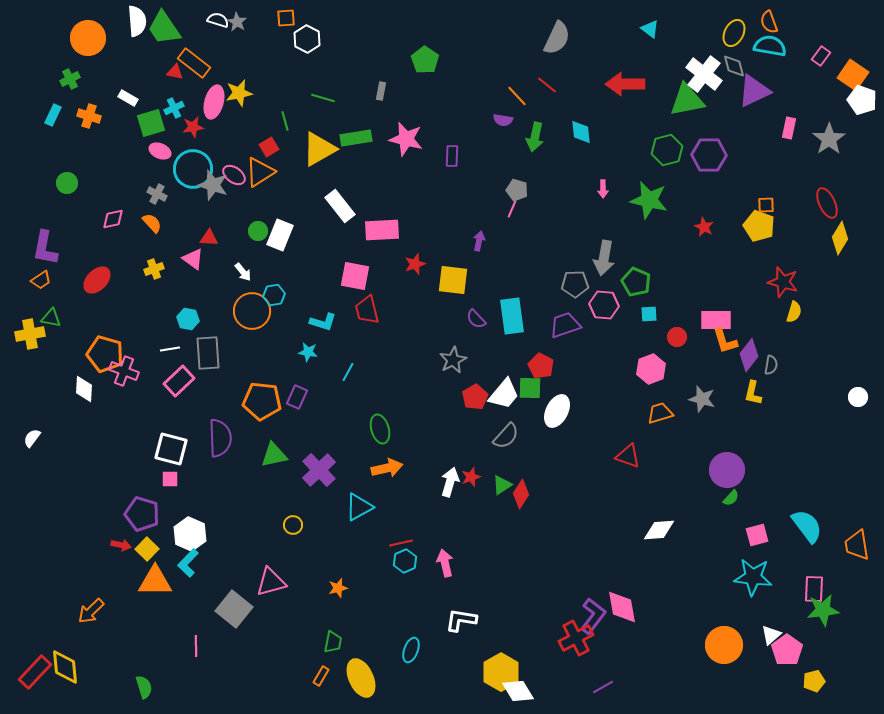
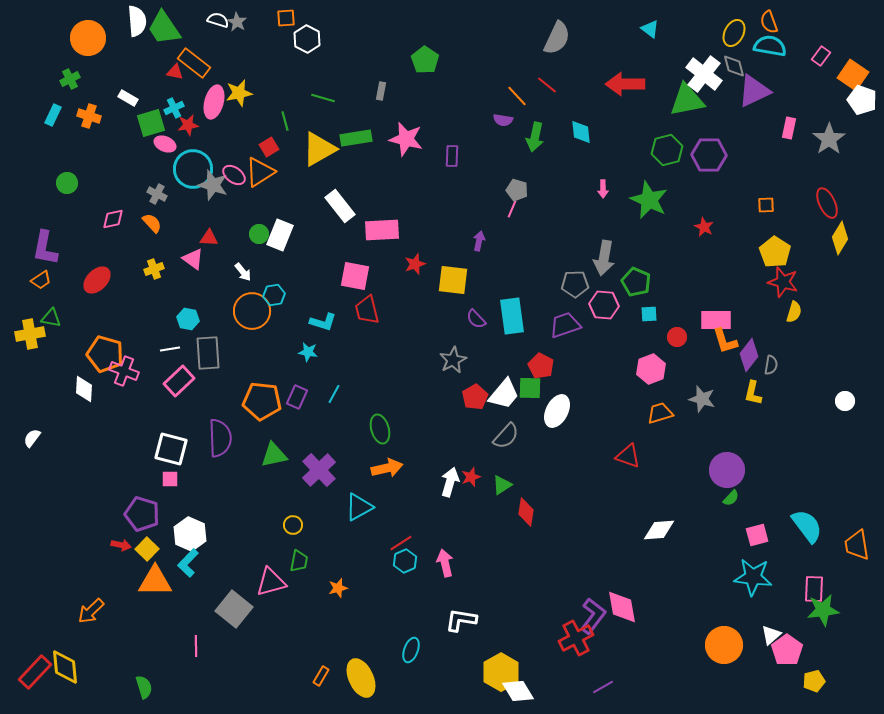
red star at (193, 127): moved 5 px left, 2 px up
pink ellipse at (160, 151): moved 5 px right, 7 px up
green star at (649, 200): rotated 12 degrees clockwise
yellow pentagon at (759, 226): moved 16 px right, 26 px down; rotated 12 degrees clockwise
green circle at (258, 231): moved 1 px right, 3 px down
cyan line at (348, 372): moved 14 px left, 22 px down
white circle at (858, 397): moved 13 px left, 4 px down
red diamond at (521, 494): moved 5 px right, 18 px down; rotated 24 degrees counterclockwise
red line at (401, 543): rotated 20 degrees counterclockwise
green trapezoid at (333, 642): moved 34 px left, 81 px up
